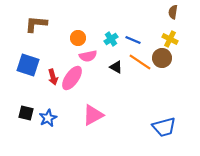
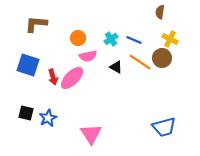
brown semicircle: moved 13 px left
blue line: moved 1 px right
pink ellipse: rotated 10 degrees clockwise
pink triangle: moved 2 px left, 19 px down; rotated 35 degrees counterclockwise
